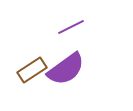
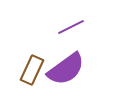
brown rectangle: rotated 32 degrees counterclockwise
